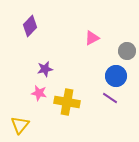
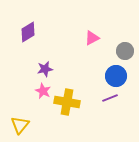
purple diamond: moved 2 px left, 6 px down; rotated 15 degrees clockwise
gray circle: moved 2 px left
pink star: moved 4 px right, 2 px up; rotated 14 degrees clockwise
purple line: rotated 56 degrees counterclockwise
